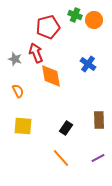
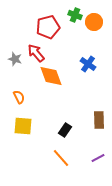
orange circle: moved 2 px down
red arrow: rotated 18 degrees counterclockwise
orange diamond: rotated 10 degrees counterclockwise
orange semicircle: moved 1 px right, 6 px down
black rectangle: moved 1 px left, 2 px down
